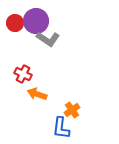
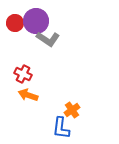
orange arrow: moved 9 px left, 1 px down
